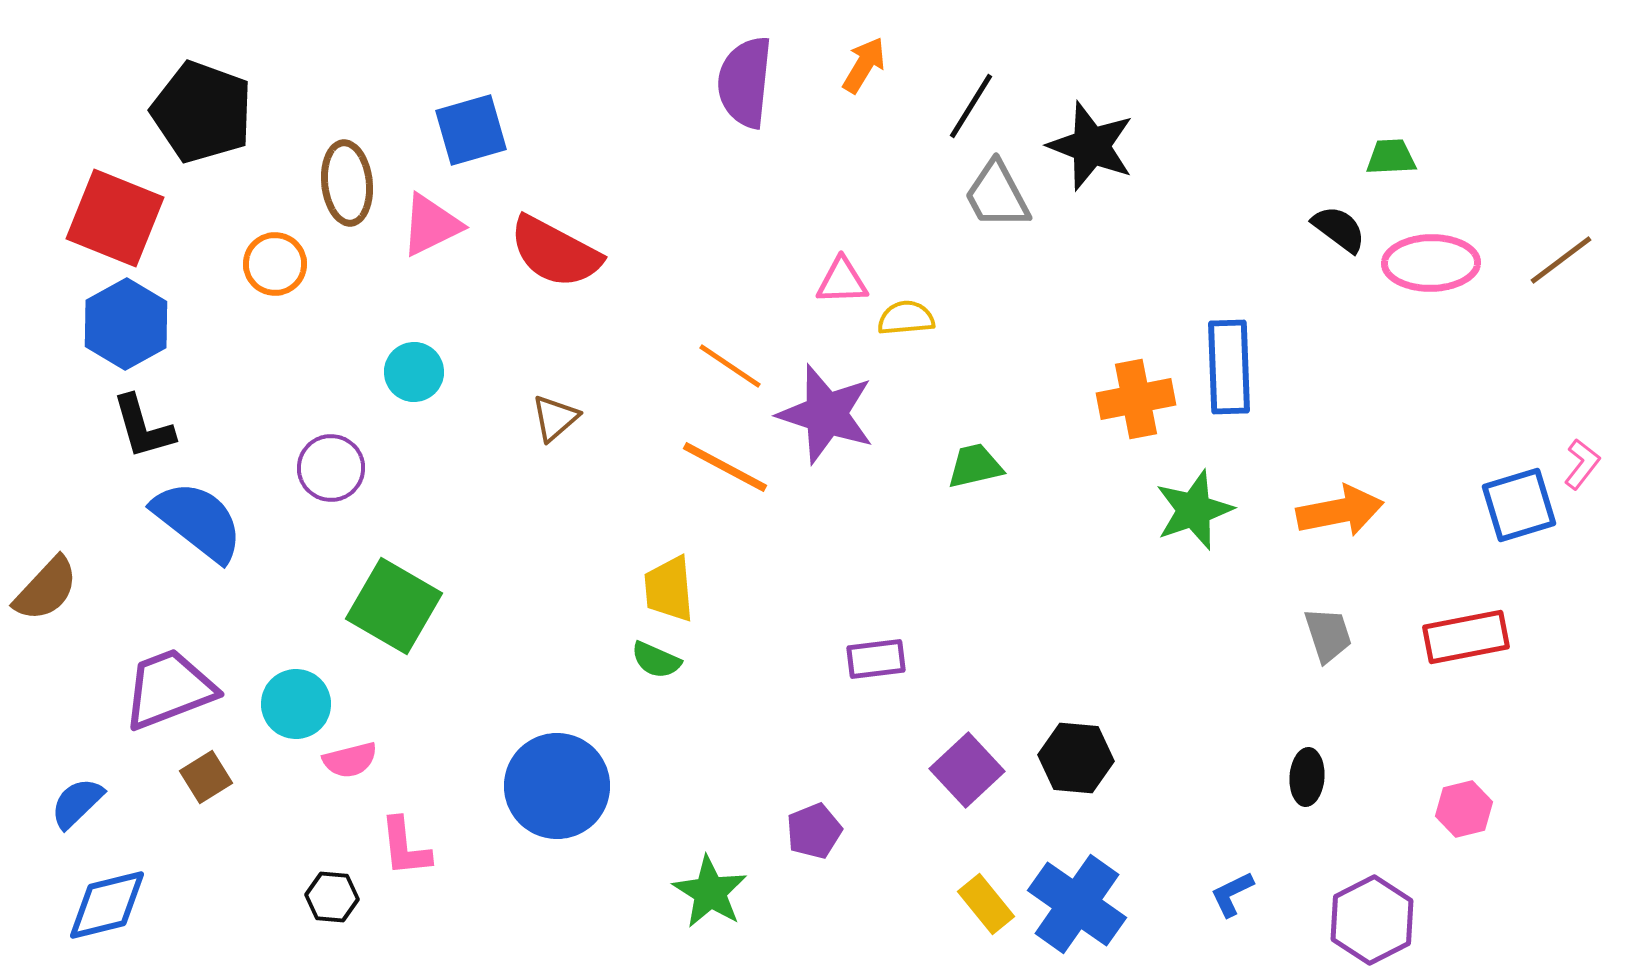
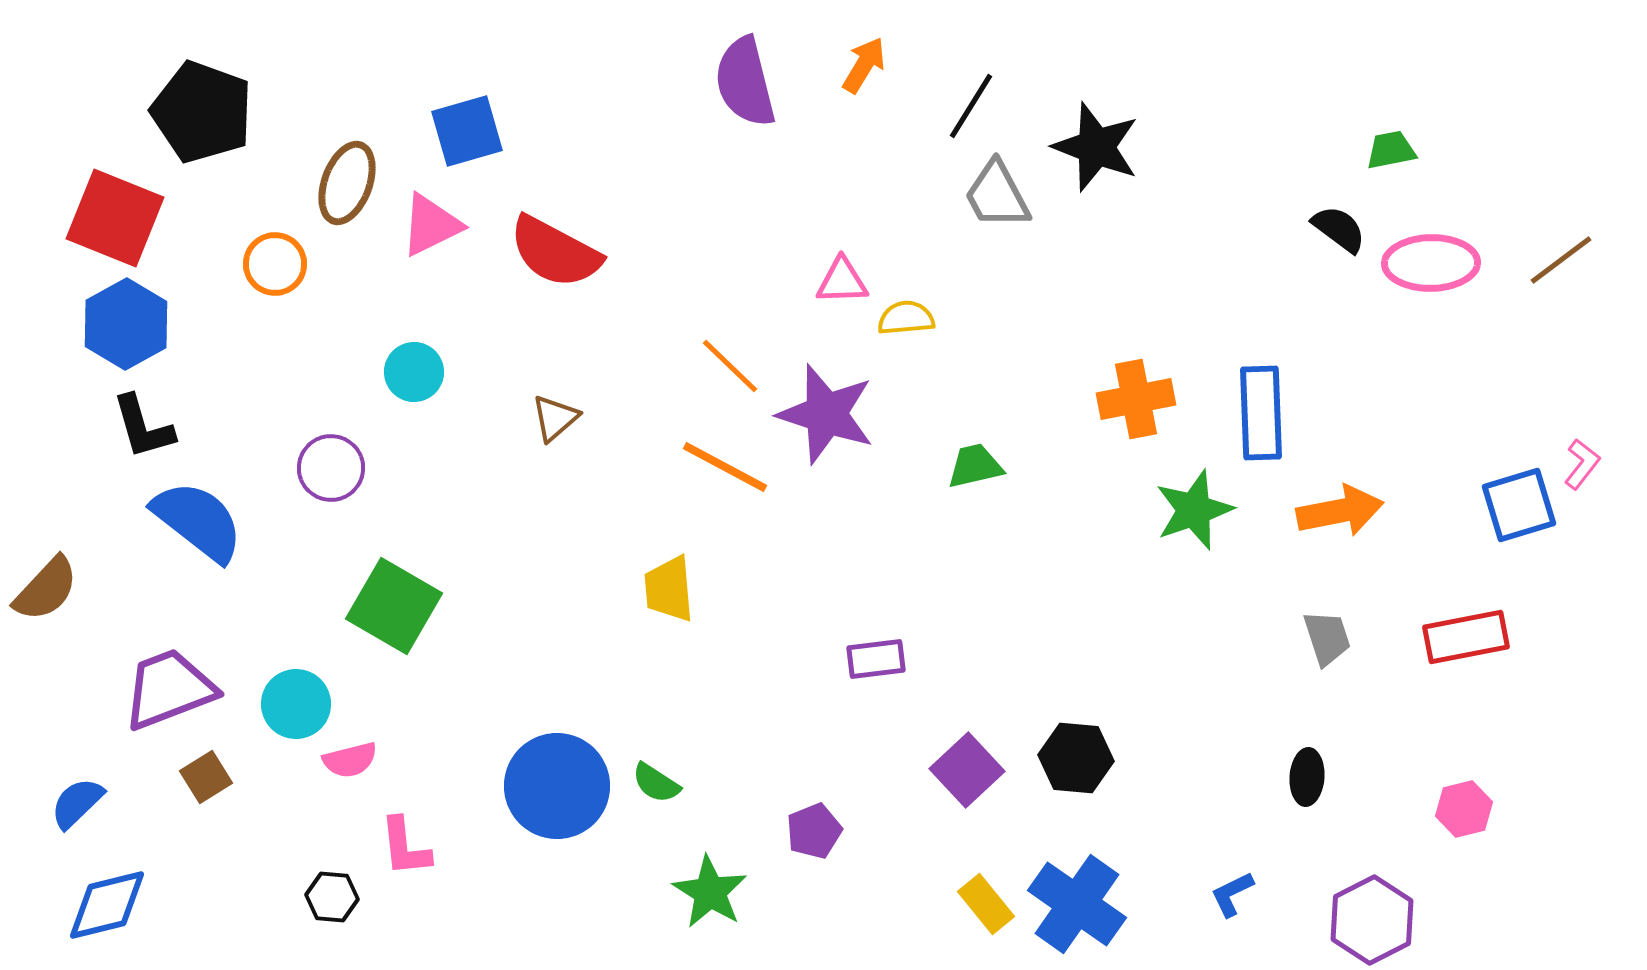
purple semicircle at (745, 82): rotated 20 degrees counterclockwise
blue square at (471, 130): moved 4 px left, 1 px down
black star at (1091, 146): moved 5 px right, 1 px down
green trapezoid at (1391, 157): moved 7 px up; rotated 8 degrees counterclockwise
brown ellipse at (347, 183): rotated 26 degrees clockwise
orange line at (730, 366): rotated 10 degrees clockwise
blue rectangle at (1229, 367): moved 32 px right, 46 px down
gray trapezoid at (1328, 635): moved 1 px left, 3 px down
green semicircle at (656, 660): moved 123 px down; rotated 9 degrees clockwise
